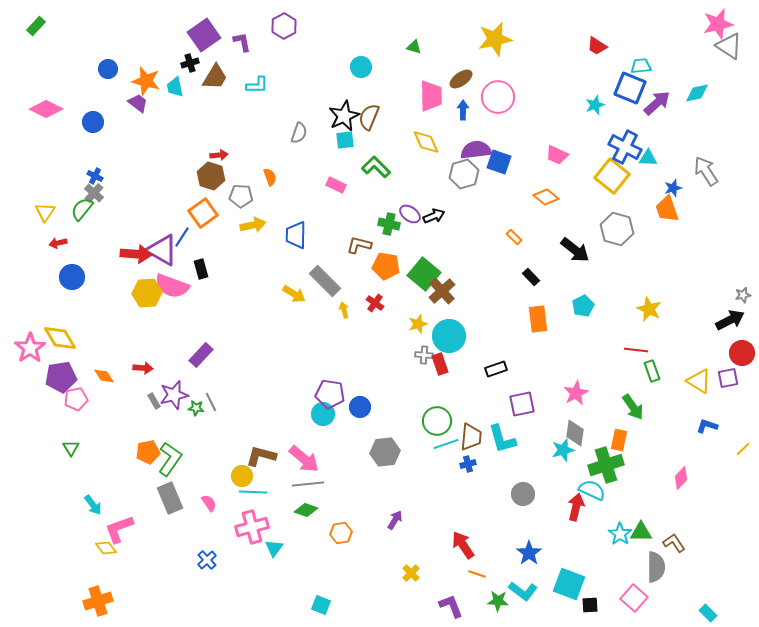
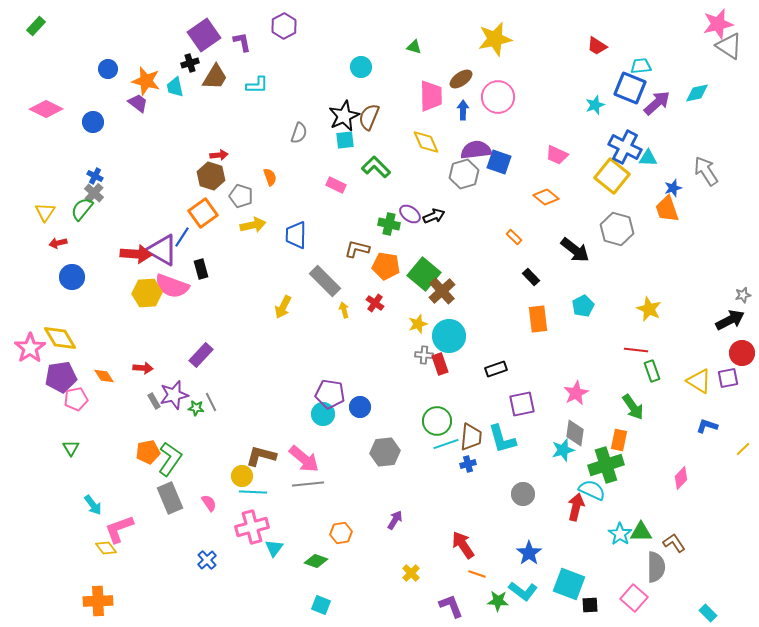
gray pentagon at (241, 196): rotated 15 degrees clockwise
brown L-shape at (359, 245): moved 2 px left, 4 px down
yellow arrow at (294, 294): moved 11 px left, 13 px down; rotated 85 degrees clockwise
green diamond at (306, 510): moved 10 px right, 51 px down
orange cross at (98, 601): rotated 16 degrees clockwise
